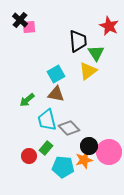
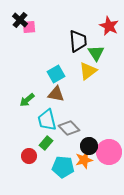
green rectangle: moved 5 px up
